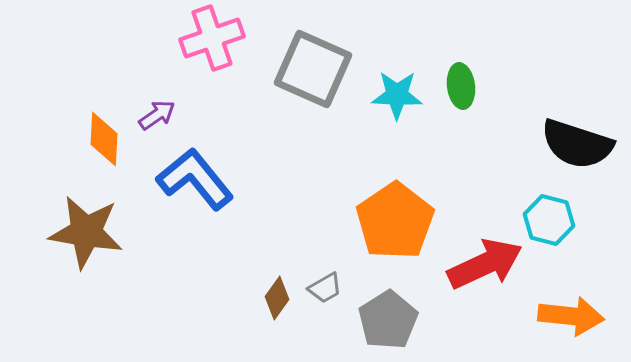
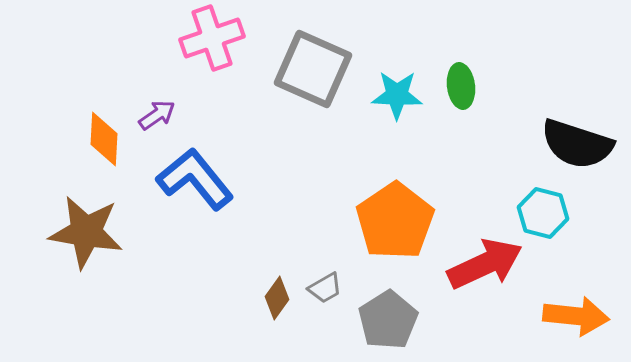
cyan hexagon: moved 6 px left, 7 px up
orange arrow: moved 5 px right
